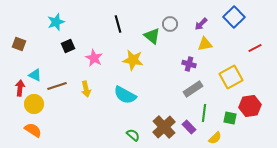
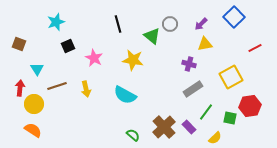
cyan triangle: moved 2 px right, 6 px up; rotated 32 degrees clockwise
green line: moved 2 px right, 1 px up; rotated 30 degrees clockwise
